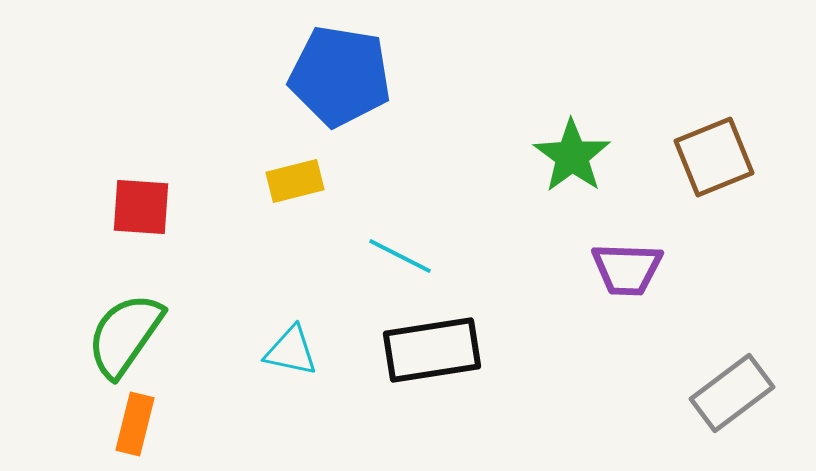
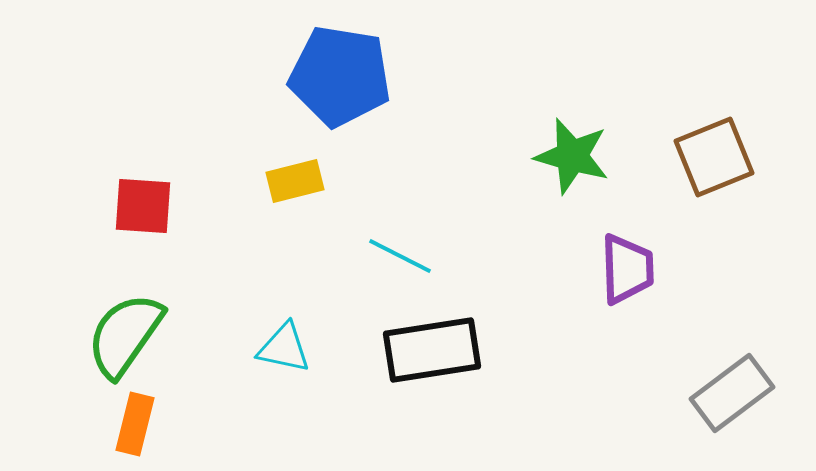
green star: rotated 20 degrees counterclockwise
red square: moved 2 px right, 1 px up
purple trapezoid: rotated 94 degrees counterclockwise
cyan triangle: moved 7 px left, 3 px up
